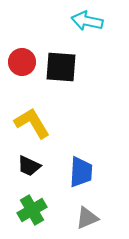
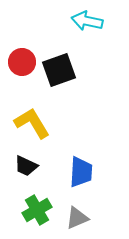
black square: moved 2 px left, 3 px down; rotated 24 degrees counterclockwise
black trapezoid: moved 3 px left
green cross: moved 5 px right
gray triangle: moved 10 px left
